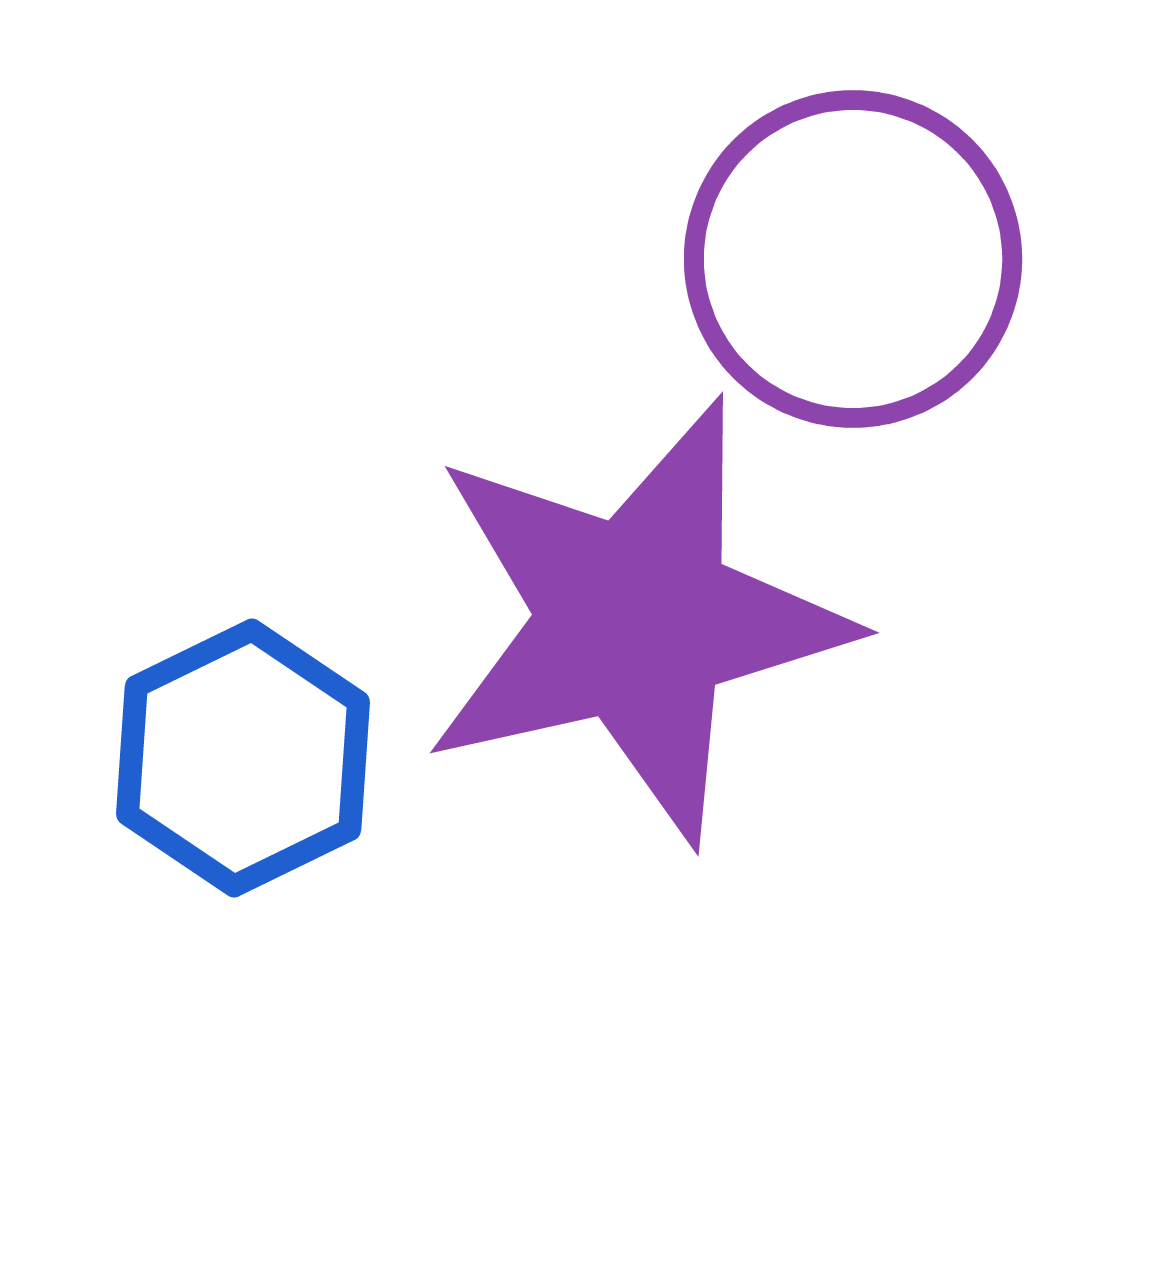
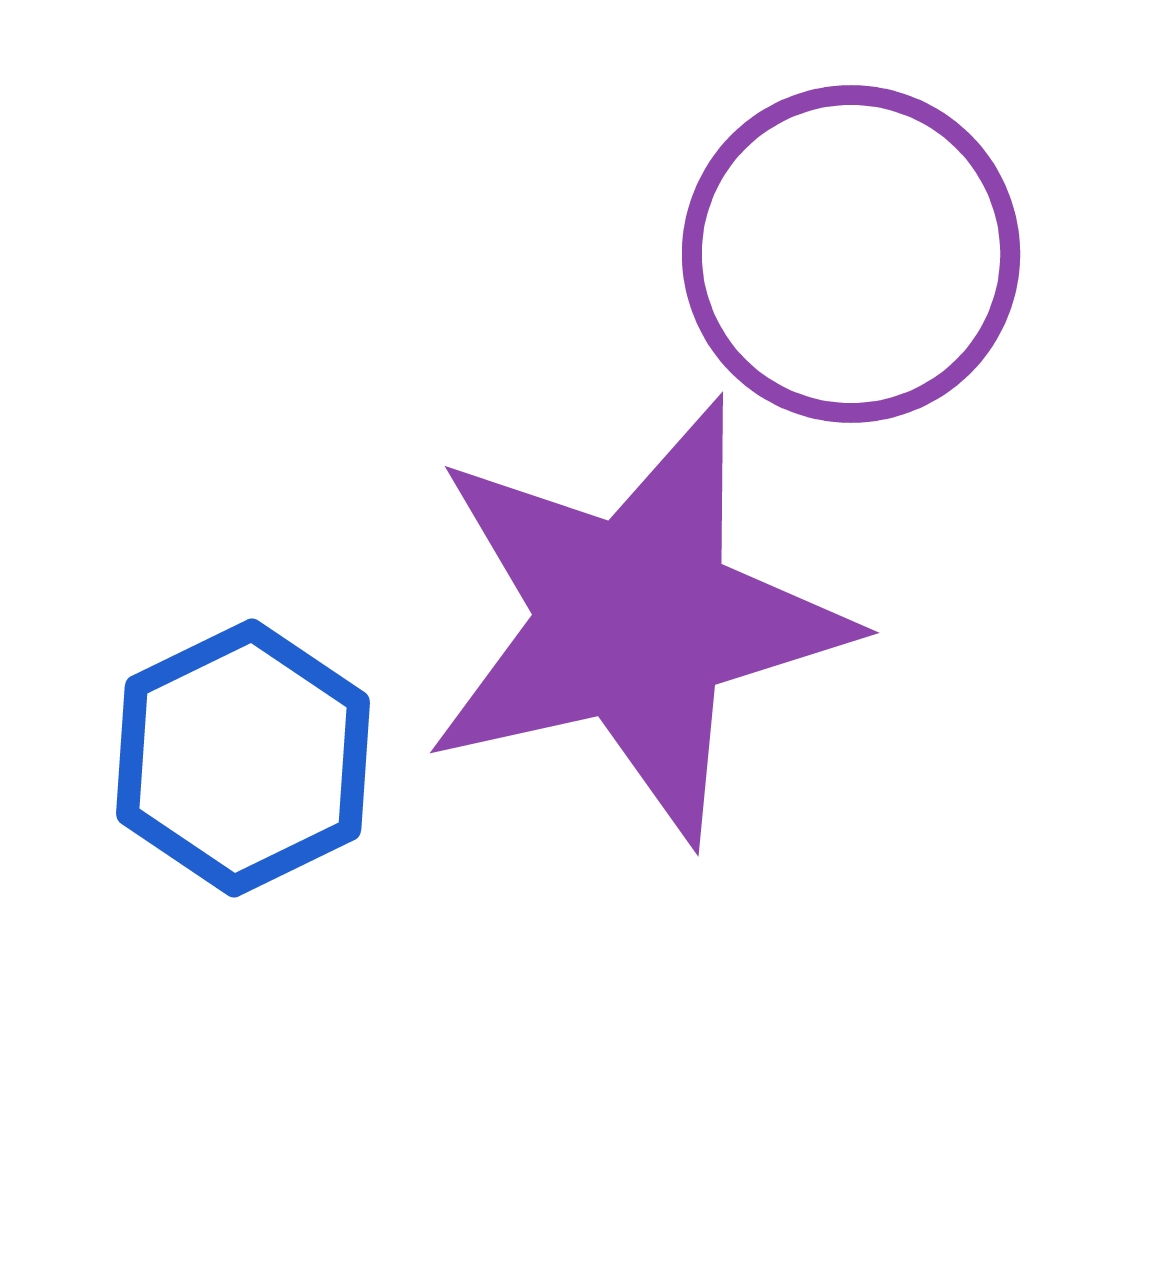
purple circle: moved 2 px left, 5 px up
